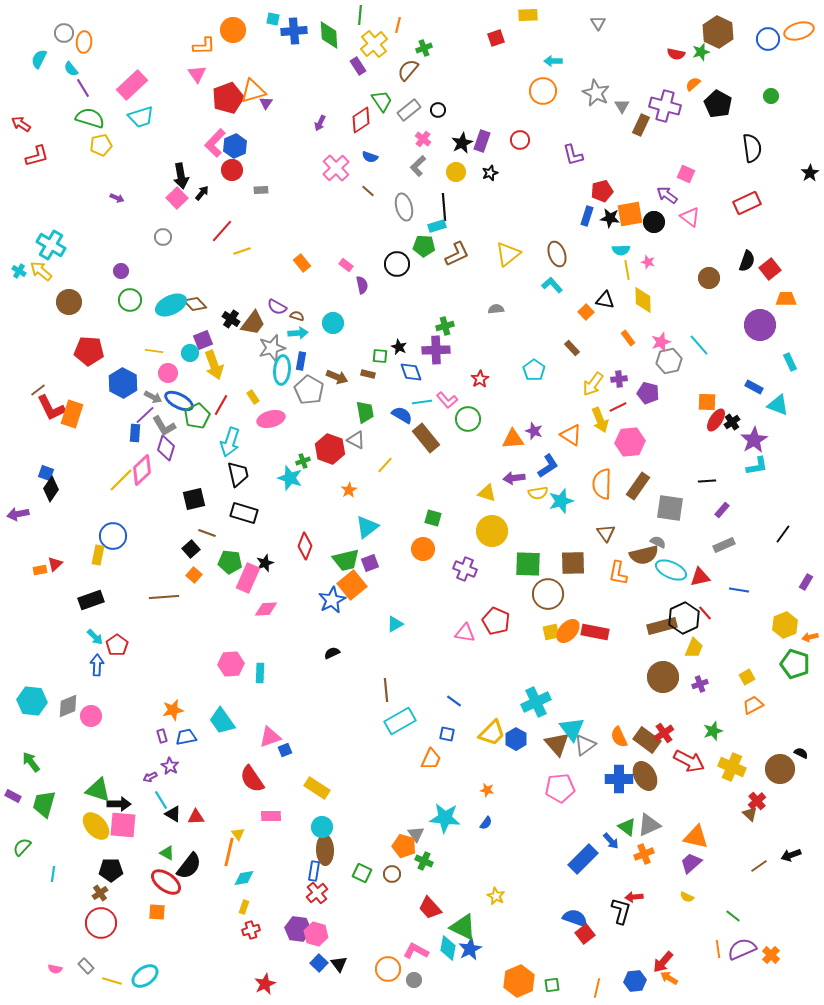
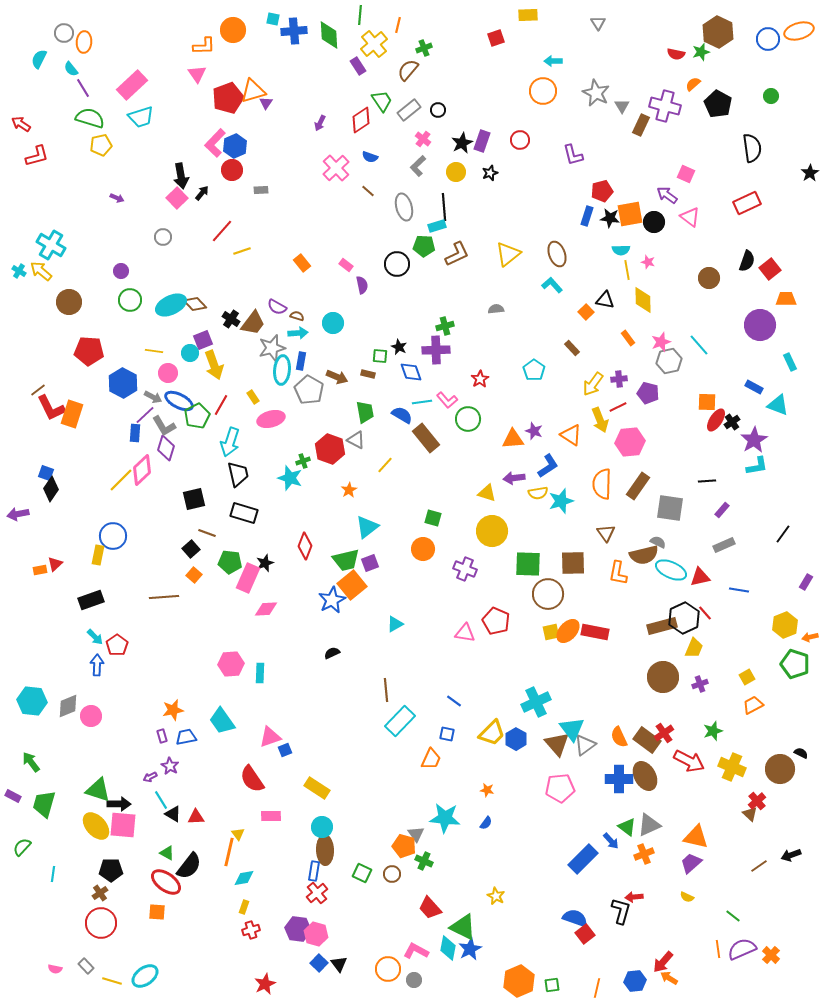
cyan rectangle at (400, 721): rotated 16 degrees counterclockwise
